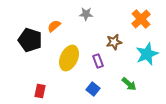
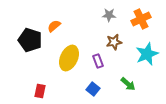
gray star: moved 23 px right, 1 px down
orange cross: rotated 18 degrees clockwise
green arrow: moved 1 px left
